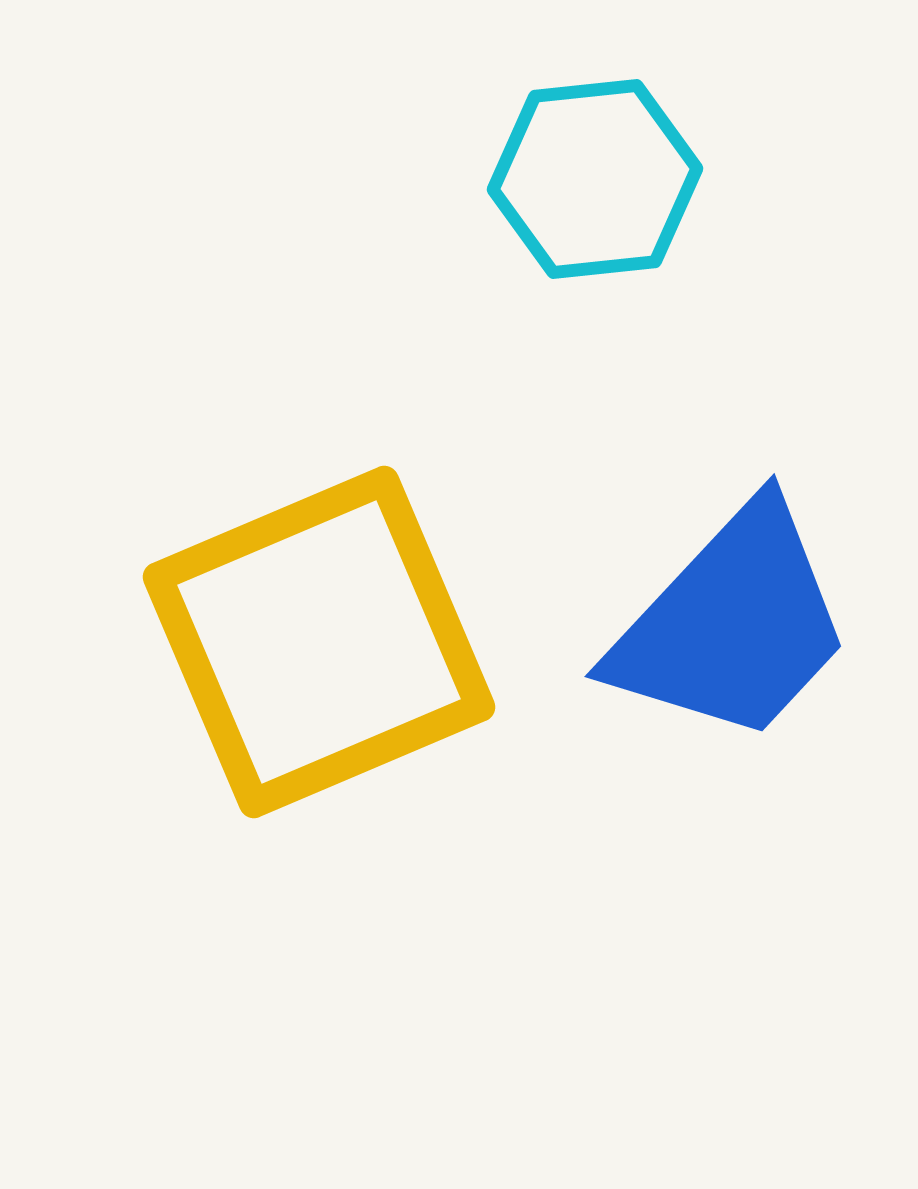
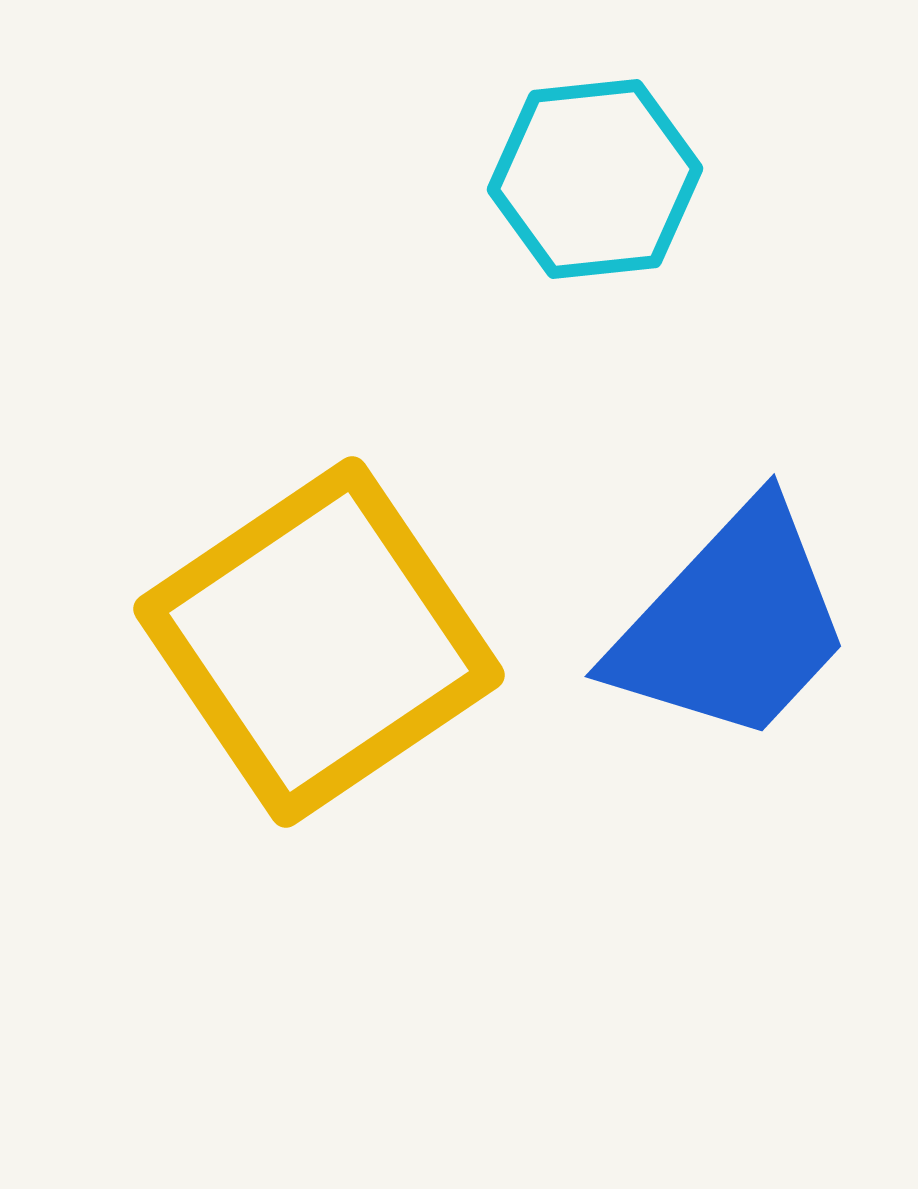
yellow square: rotated 11 degrees counterclockwise
